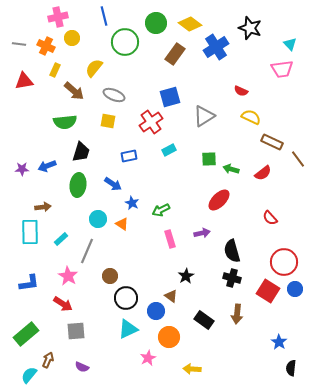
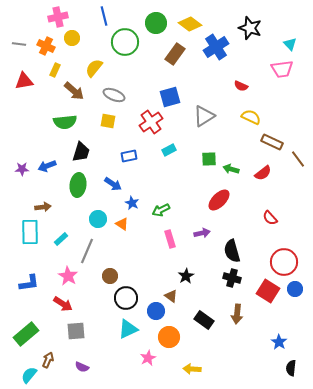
red semicircle at (241, 91): moved 5 px up
